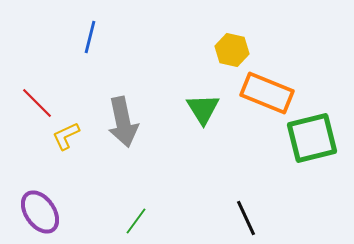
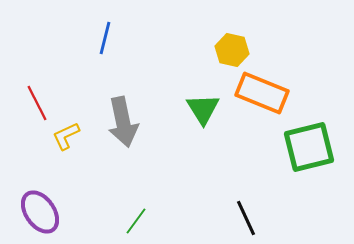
blue line: moved 15 px right, 1 px down
orange rectangle: moved 5 px left
red line: rotated 18 degrees clockwise
green square: moved 3 px left, 9 px down
